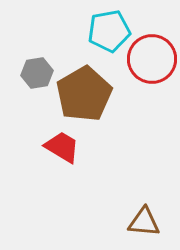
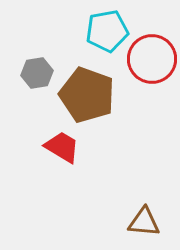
cyan pentagon: moved 2 px left
brown pentagon: moved 3 px right, 1 px down; rotated 22 degrees counterclockwise
